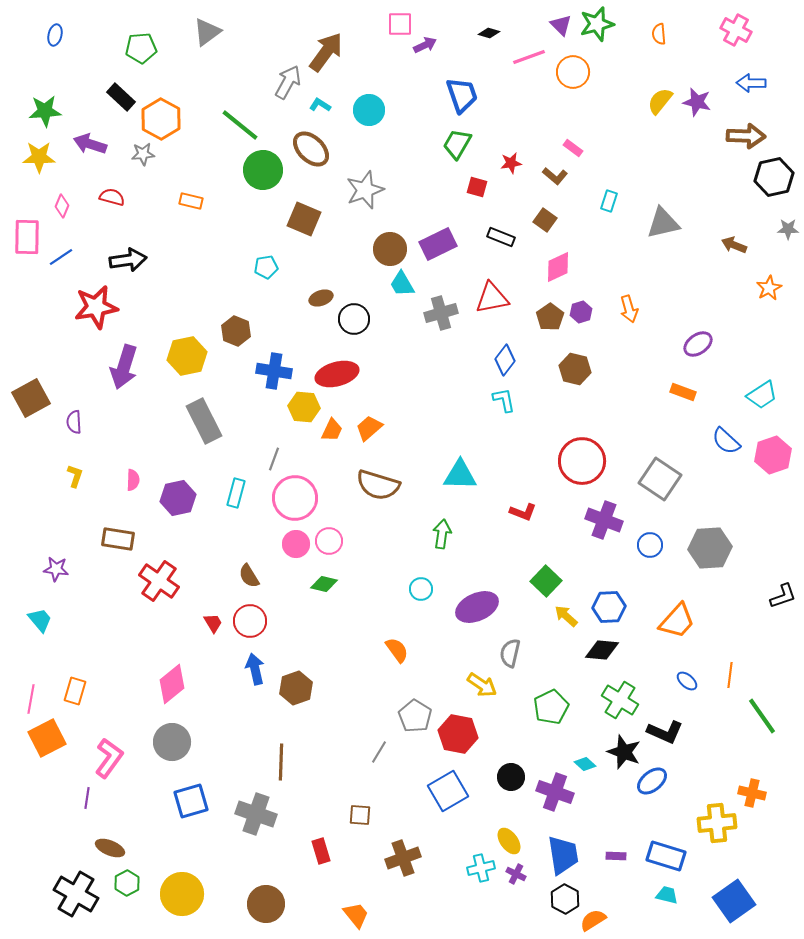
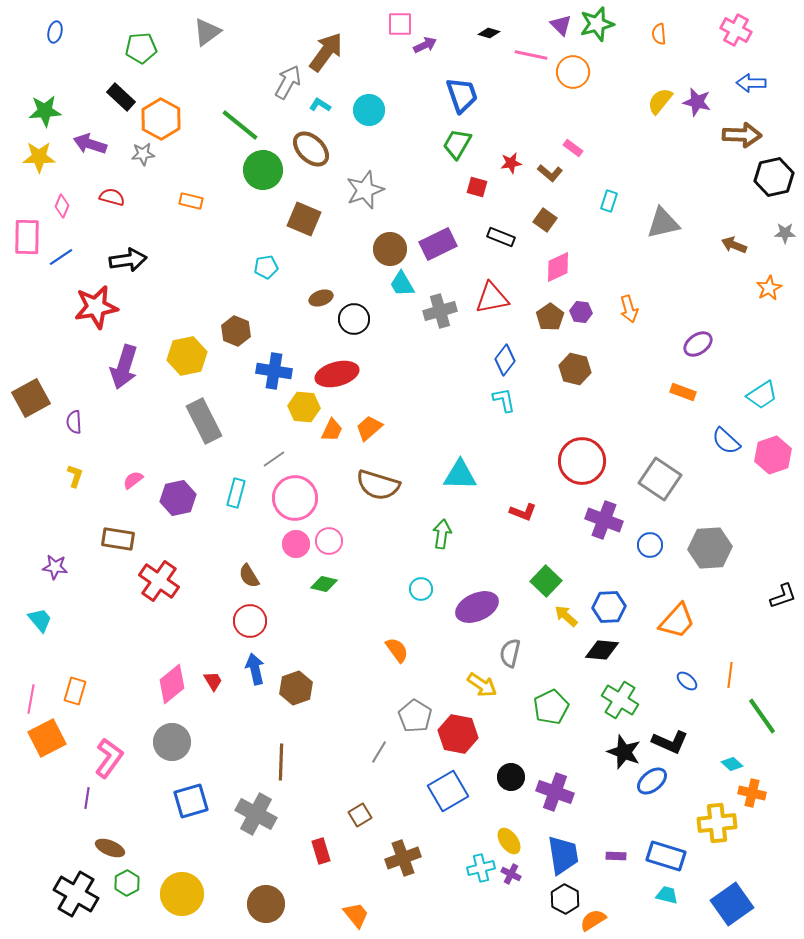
blue ellipse at (55, 35): moved 3 px up
pink line at (529, 57): moved 2 px right, 2 px up; rotated 32 degrees clockwise
brown arrow at (746, 136): moved 4 px left, 1 px up
brown L-shape at (555, 176): moved 5 px left, 3 px up
gray star at (788, 229): moved 3 px left, 4 px down
purple hexagon at (581, 312): rotated 25 degrees clockwise
gray cross at (441, 313): moved 1 px left, 2 px up
gray line at (274, 459): rotated 35 degrees clockwise
pink semicircle at (133, 480): rotated 130 degrees counterclockwise
purple star at (56, 569): moved 1 px left, 2 px up
red trapezoid at (213, 623): moved 58 px down
black L-shape at (665, 732): moved 5 px right, 10 px down
cyan diamond at (585, 764): moved 147 px right
gray cross at (256, 814): rotated 9 degrees clockwise
brown square at (360, 815): rotated 35 degrees counterclockwise
purple cross at (516, 874): moved 5 px left
blue square at (734, 901): moved 2 px left, 3 px down
